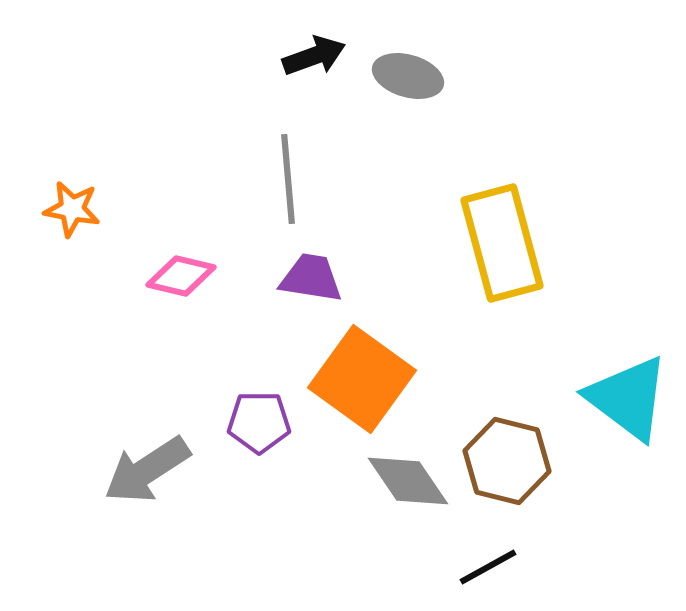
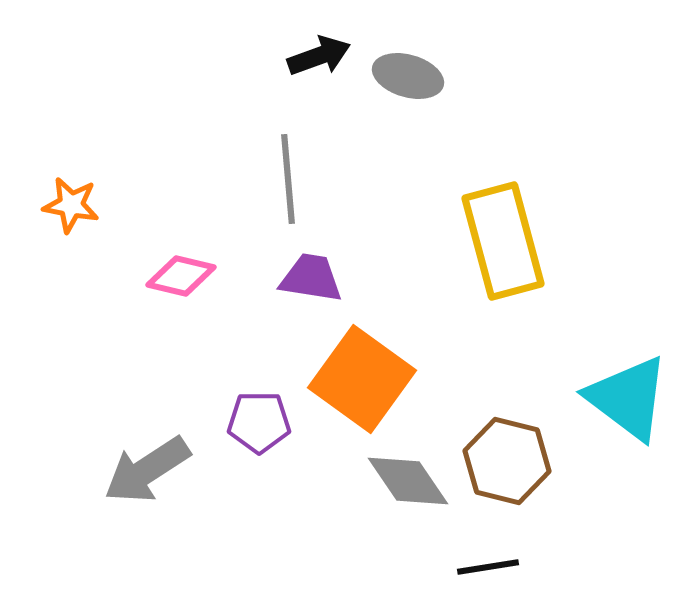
black arrow: moved 5 px right
orange star: moved 1 px left, 4 px up
yellow rectangle: moved 1 px right, 2 px up
black line: rotated 20 degrees clockwise
